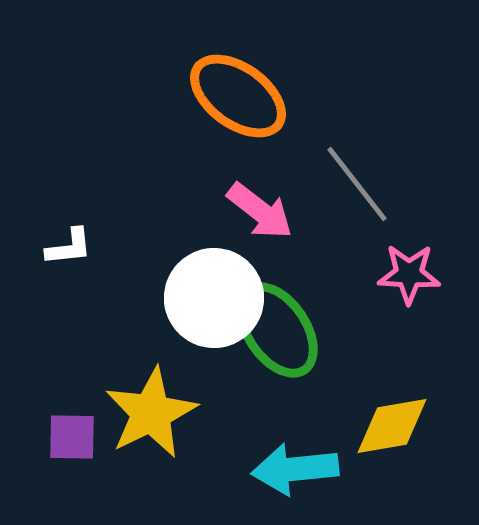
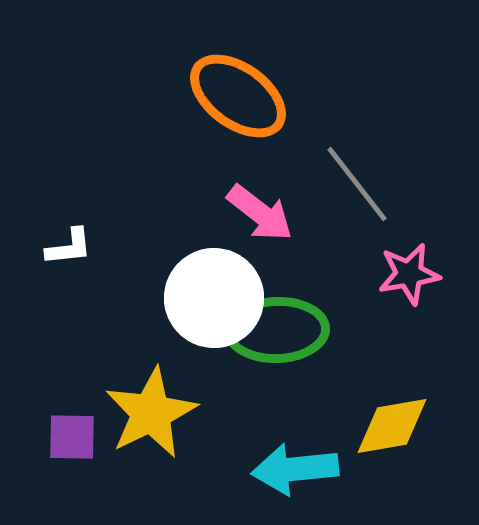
pink arrow: moved 2 px down
pink star: rotated 12 degrees counterclockwise
green ellipse: rotated 58 degrees counterclockwise
